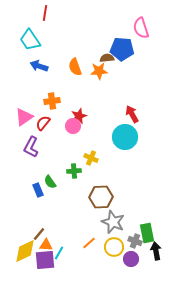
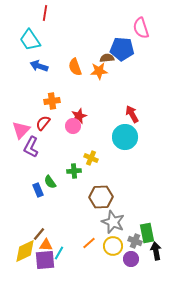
pink triangle: moved 3 px left, 13 px down; rotated 12 degrees counterclockwise
yellow circle: moved 1 px left, 1 px up
